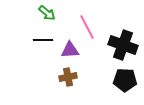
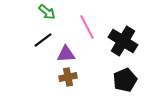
green arrow: moved 1 px up
black line: rotated 36 degrees counterclockwise
black cross: moved 4 px up; rotated 12 degrees clockwise
purple triangle: moved 4 px left, 4 px down
black pentagon: rotated 25 degrees counterclockwise
